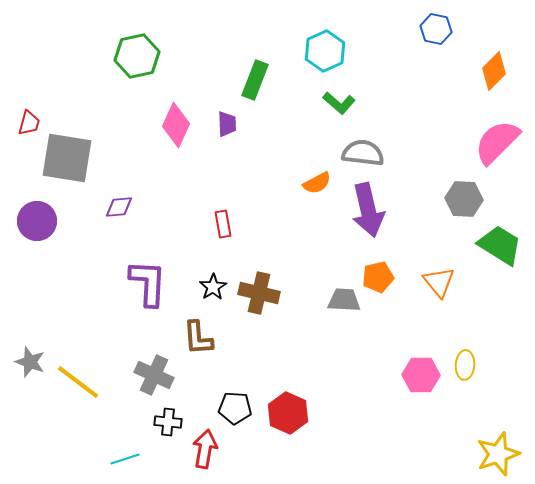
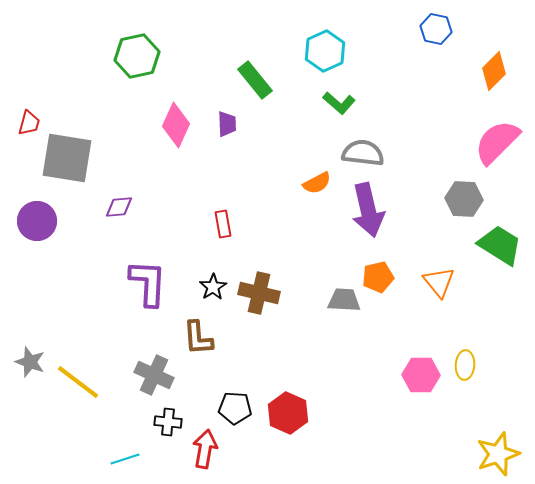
green rectangle: rotated 60 degrees counterclockwise
